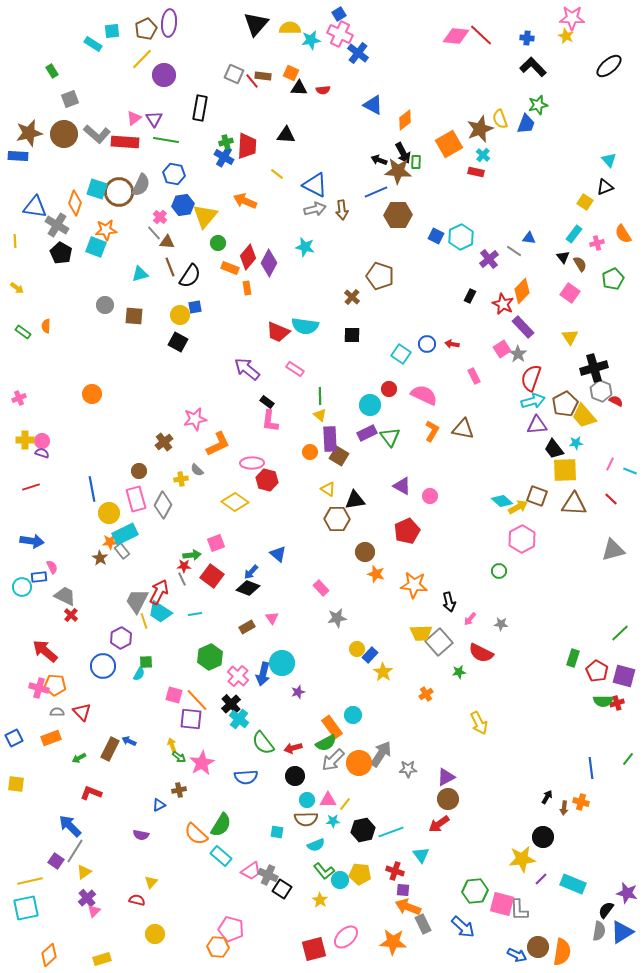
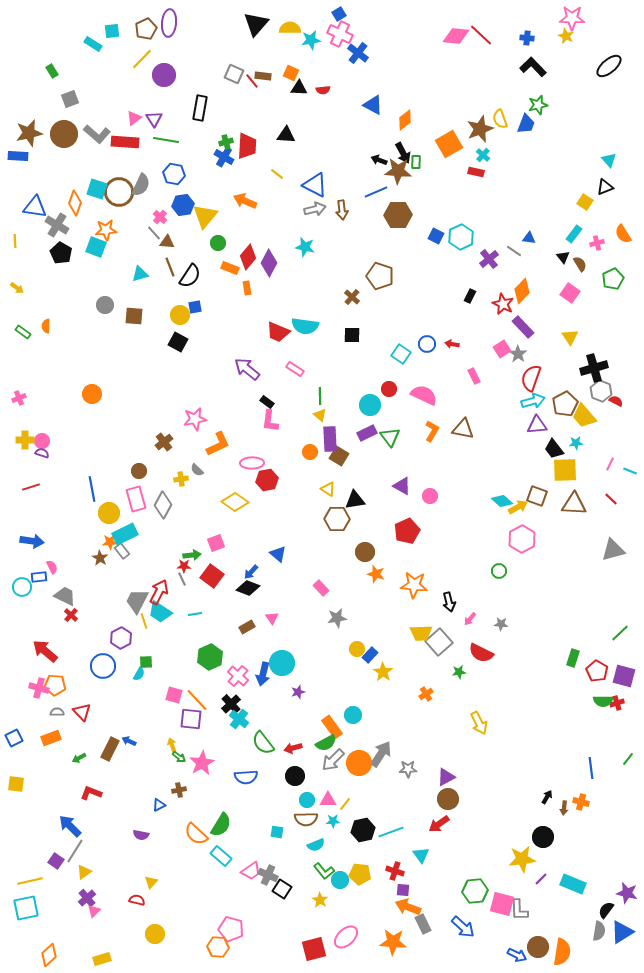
red hexagon at (267, 480): rotated 25 degrees counterclockwise
